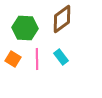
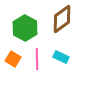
green hexagon: rotated 25 degrees clockwise
cyan rectangle: rotated 28 degrees counterclockwise
